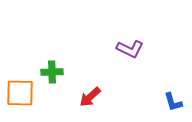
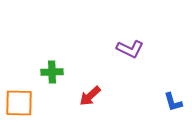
orange square: moved 1 px left, 10 px down
red arrow: moved 1 px up
